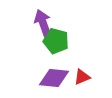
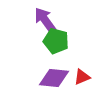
purple arrow: moved 2 px right, 3 px up; rotated 16 degrees counterclockwise
